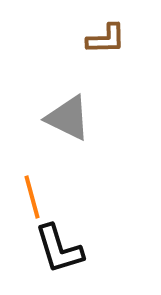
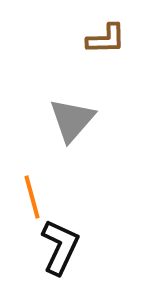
gray triangle: moved 4 px right, 2 px down; rotated 45 degrees clockwise
black L-shape: moved 1 px right, 2 px up; rotated 138 degrees counterclockwise
